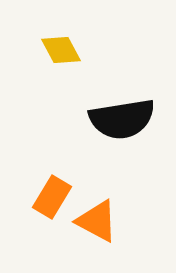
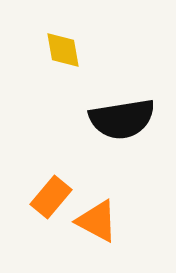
yellow diamond: moved 2 px right; rotated 18 degrees clockwise
orange rectangle: moved 1 px left; rotated 9 degrees clockwise
